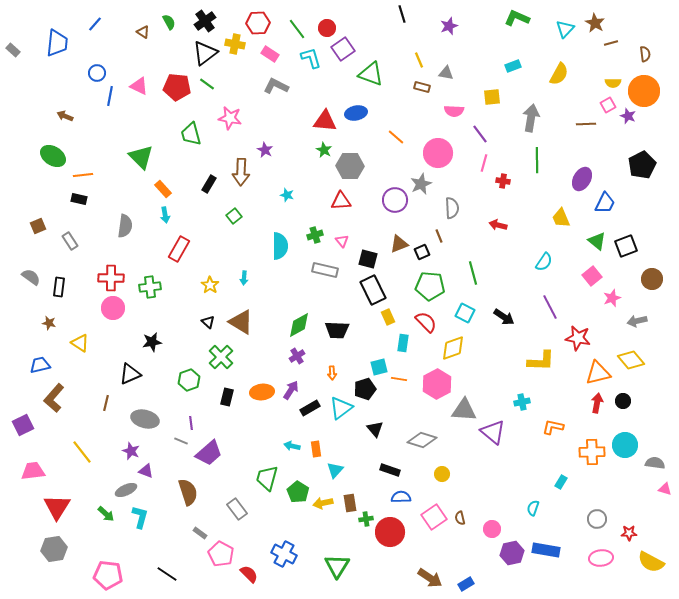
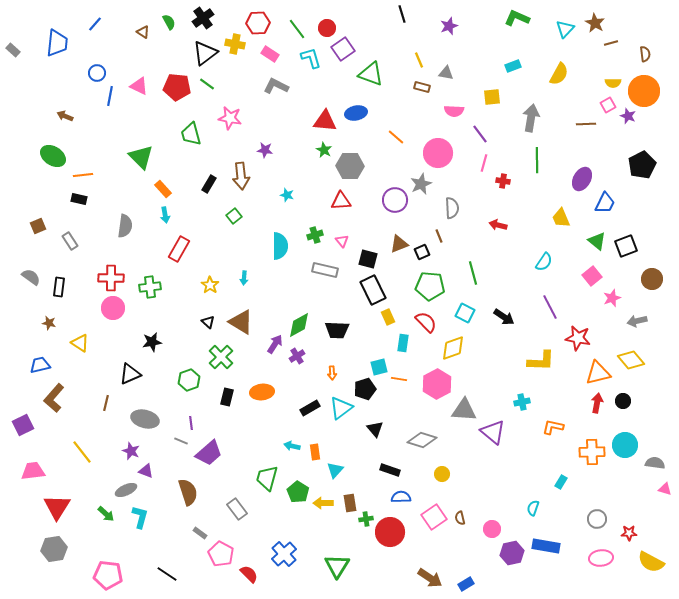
black cross at (205, 21): moved 2 px left, 3 px up
purple star at (265, 150): rotated 21 degrees counterclockwise
brown arrow at (241, 172): moved 4 px down; rotated 8 degrees counterclockwise
purple arrow at (291, 390): moved 16 px left, 46 px up
orange rectangle at (316, 449): moved 1 px left, 3 px down
yellow arrow at (323, 503): rotated 12 degrees clockwise
blue rectangle at (546, 550): moved 4 px up
blue cross at (284, 554): rotated 20 degrees clockwise
